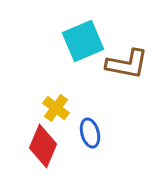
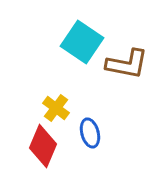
cyan square: moved 1 px left, 1 px down; rotated 33 degrees counterclockwise
